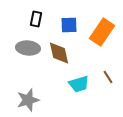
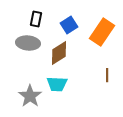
blue square: rotated 30 degrees counterclockwise
gray ellipse: moved 5 px up
brown diamond: rotated 70 degrees clockwise
brown line: moved 1 px left, 2 px up; rotated 32 degrees clockwise
cyan trapezoid: moved 22 px left; rotated 20 degrees clockwise
gray star: moved 2 px right, 4 px up; rotated 20 degrees counterclockwise
